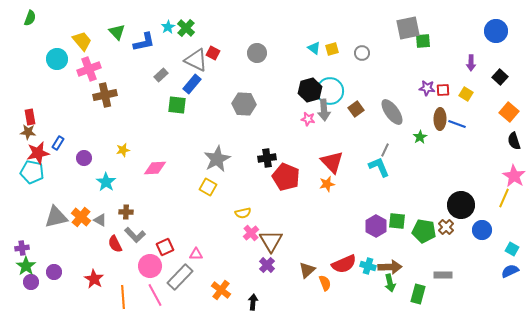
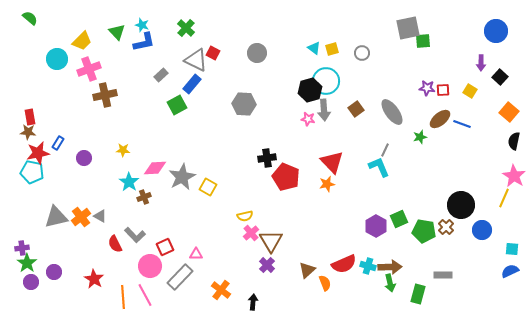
green semicircle at (30, 18): rotated 70 degrees counterclockwise
cyan star at (168, 27): moved 26 px left, 2 px up; rotated 24 degrees counterclockwise
yellow trapezoid at (82, 41): rotated 85 degrees clockwise
purple arrow at (471, 63): moved 10 px right
cyan circle at (330, 91): moved 4 px left, 10 px up
yellow square at (466, 94): moved 4 px right, 3 px up
green square at (177, 105): rotated 36 degrees counterclockwise
brown ellipse at (440, 119): rotated 50 degrees clockwise
blue line at (457, 124): moved 5 px right
green star at (420, 137): rotated 16 degrees clockwise
black semicircle at (514, 141): rotated 30 degrees clockwise
yellow star at (123, 150): rotated 16 degrees clockwise
gray star at (217, 159): moved 35 px left, 18 px down
cyan star at (106, 182): moved 23 px right
brown cross at (126, 212): moved 18 px right, 15 px up; rotated 24 degrees counterclockwise
yellow semicircle at (243, 213): moved 2 px right, 3 px down
orange cross at (81, 217): rotated 12 degrees clockwise
gray triangle at (100, 220): moved 4 px up
green square at (397, 221): moved 2 px right, 2 px up; rotated 30 degrees counterclockwise
cyan square at (512, 249): rotated 24 degrees counterclockwise
green star at (26, 266): moved 1 px right, 3 px up
pink line at (155, 295): moved 10 px left
